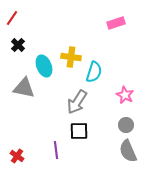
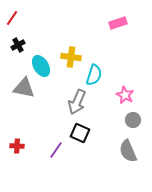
pink rectangle: moved 2 px right
black cross: rotated 16 degrees clockwise
cyan ellipse: moved 3 px left; rotated 10 degrees counterclockwise
cyan semicircle: moved 3 px down
gray arrow: rotated 10 degrees counterclockwise
gray circle: moved 7 px right, 5 px up
black square: moved 1 px right, 2 px down; rotated 24 degrees clockwise
purple line: rotated 42 degrees clockwise
red cross: moved 10 px up; rotated 32 degrees counterclockwise
